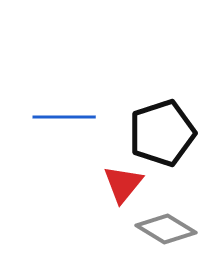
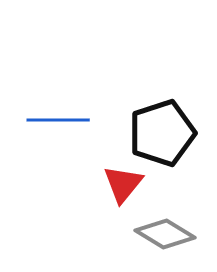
blue line: moved 6 px left, 3 px down
gray diamond: moved 1 px left, 5 px down
